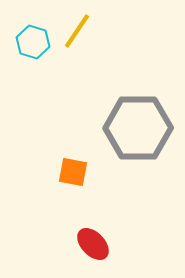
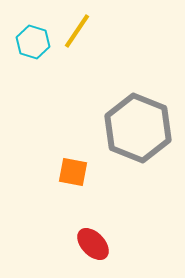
gray hexagon: rotated 22 degrees clockwise
